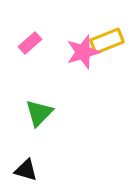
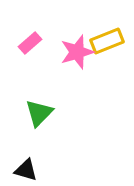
pink star: moved 6 px left
